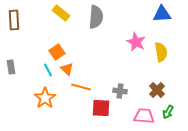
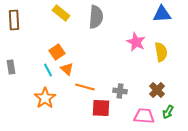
orange line: moved 4 px right
